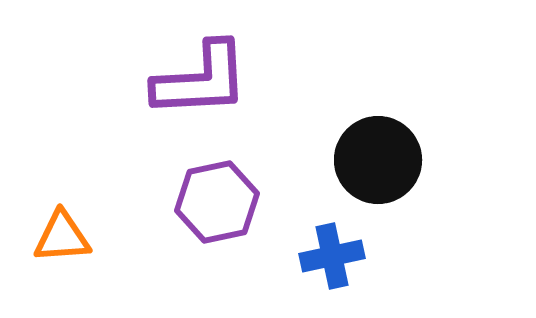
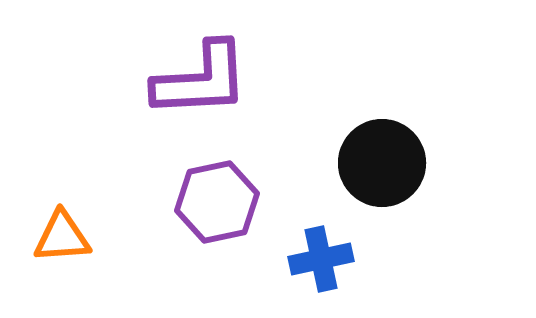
black circle: moved 4 px right, 3 px down
blue cross: moved 11 px left, 3 px down
